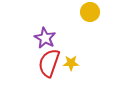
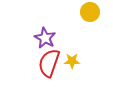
yellow star: moved 1 px right, 2 px up
